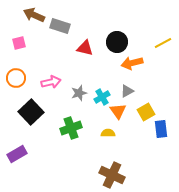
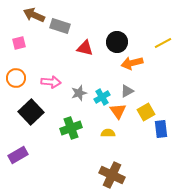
pink arrow: rotated 18 degrees clockwise
purple rectangle: moved 1 px right, 1 px down
